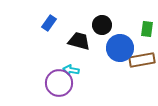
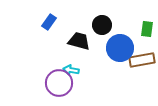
blue rectangle: moved 1 px up
